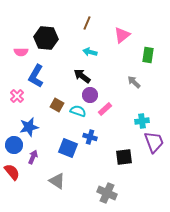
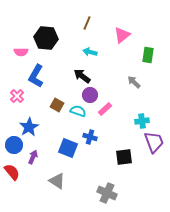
blue star: rotated 18 degrees counterclockwise
